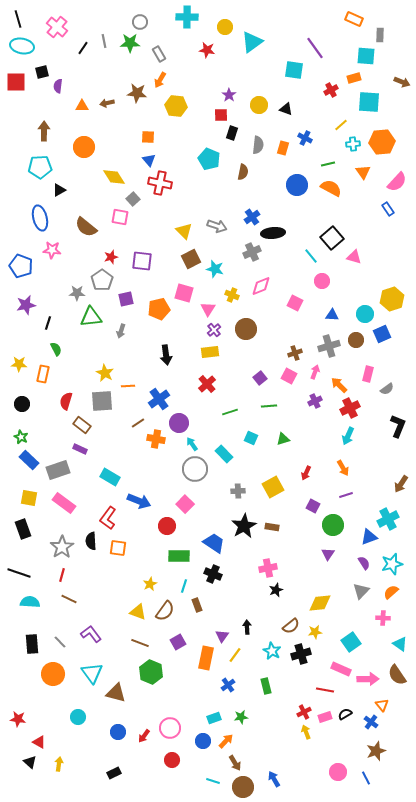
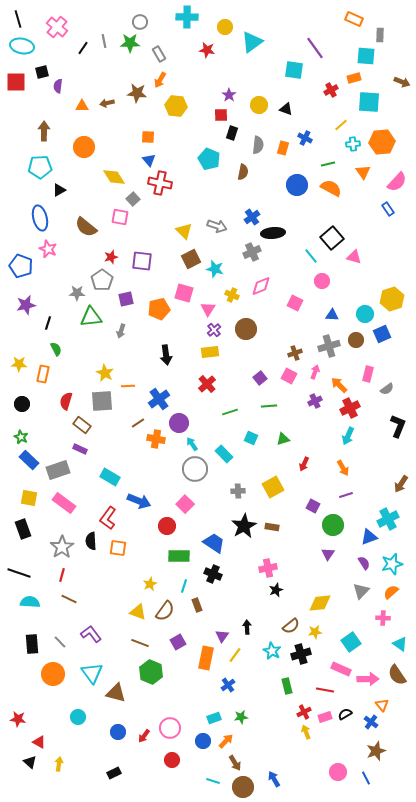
pink star at (52, 250): moved 4 px left, 1 px up; rotated 18 degrees clockwise
red arrow at (306, 473): moved 2 px left, 9 px up
green rectangle at (266, 686): moved 21 px right
